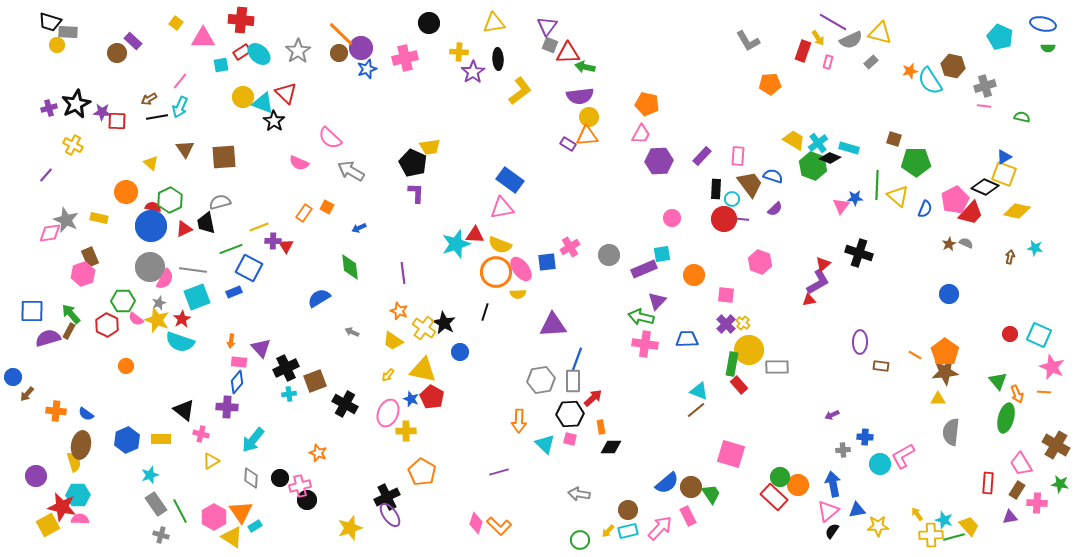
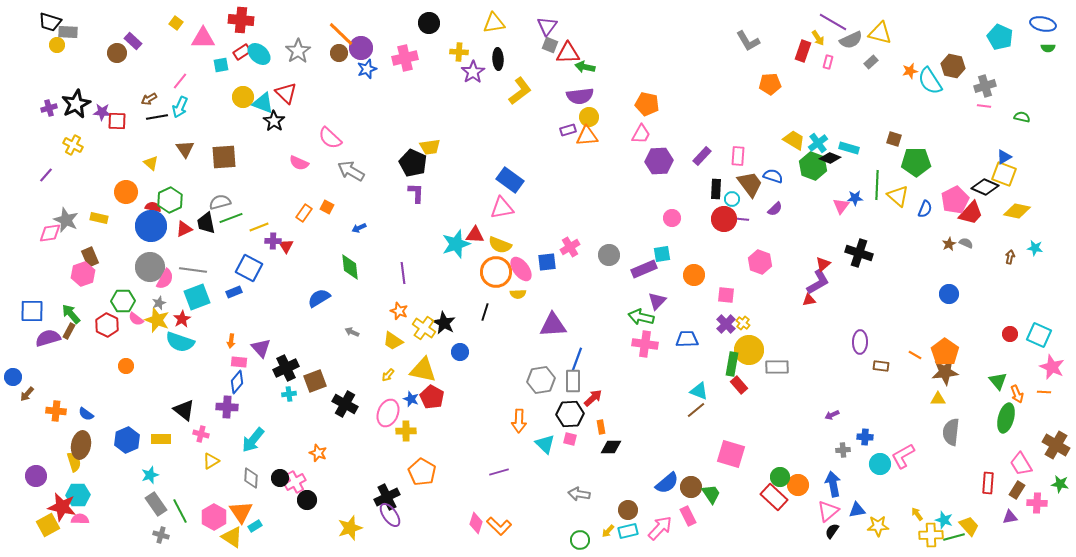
purple rectangle at (568, 144): moved 14 px up; rotated 49 degrees counterclockwise
green line at (231, 249): moved 31 px up
pink cross at (300, 486): moved 5 px left, 4 px up; rotated 15 degrees counterclockwise
